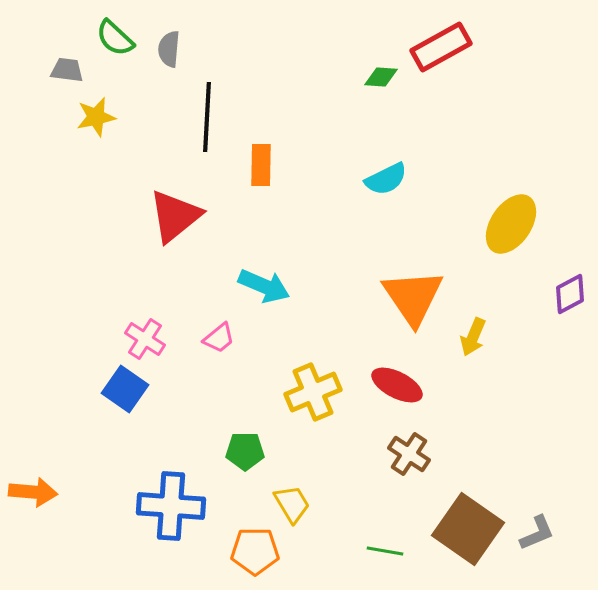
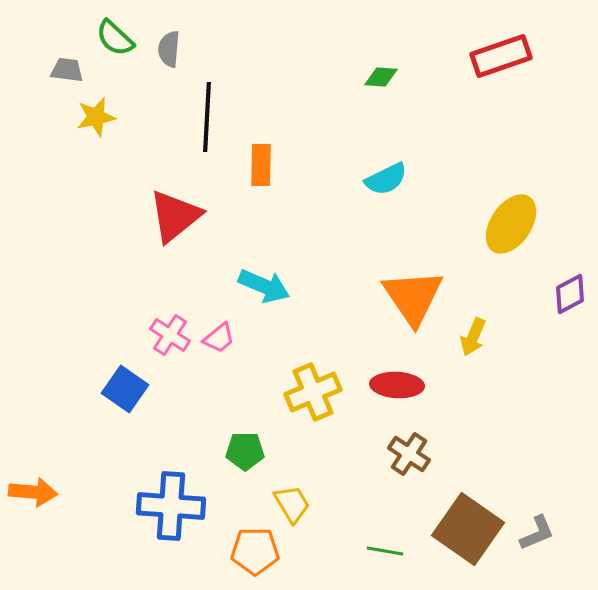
red rectangle: moved 60 px right, 9 px down; rotated 10 degrees clockwise
pink cross: moved 25 px right, 4 px up
red ellipse: rotated 24 degrees counterclockwise
